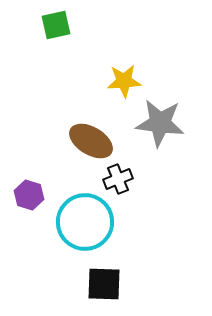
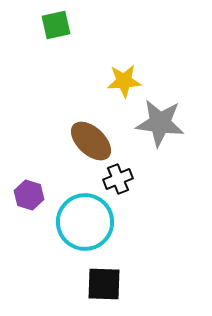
brown ellipse: rotated 12 degrees clockwise
